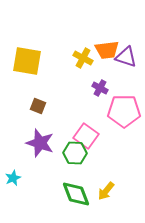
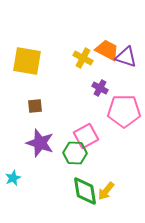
orange trapezoid: rotated 145 degrees counterclockwise
brown square: moved 3 px left; rotated 28 degrees counterclockwise
pink square: rotated 25 degrees clockwise
green diamond: moved 9 px right, 3 px up; rotated 12 degrees clockwise
